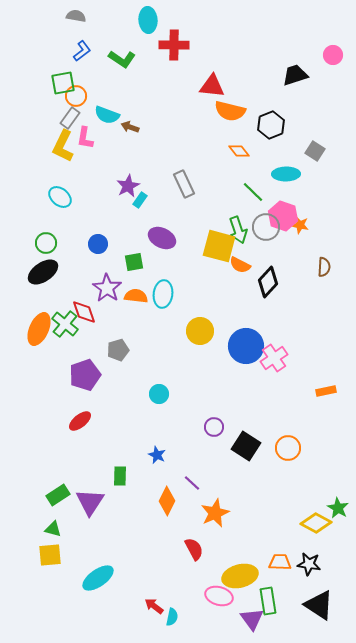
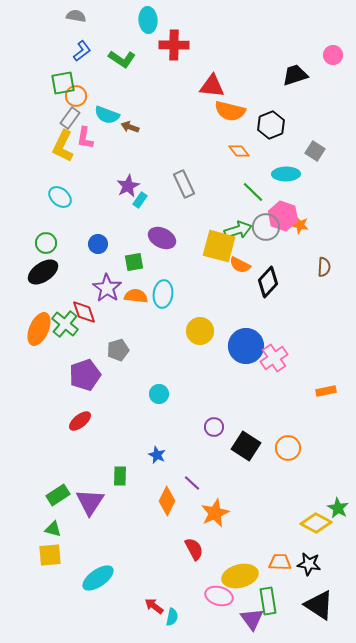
green arrow at (238, 230): rotated 88 degrees counterclockwise
